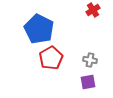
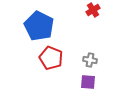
blue pentagon: moved 3 px up
red pentagon: rotated 20 degrees counterclockwise
purple square: rotated 14 degrees clockwise
